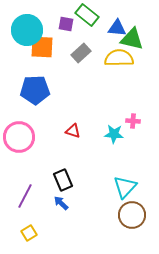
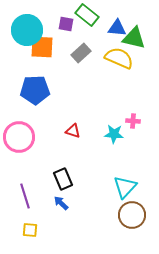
green triangle: moved 2 px right, 1 px up
yellow semicircle: rotated 24 degrees clockwise
black rectangle: moved 1 px up
purple line: rotated 45 degrees counterclockwise
yellow square: moved 1 px right, 3 px up; rotated 35 degrees clockwise
